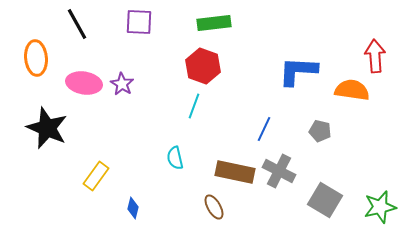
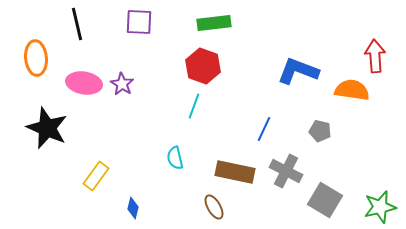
black line: rotated 16 degrees clockwise
blue L-shape: rotated 18 degrees clockwise
gray cross: moved 7 px right
